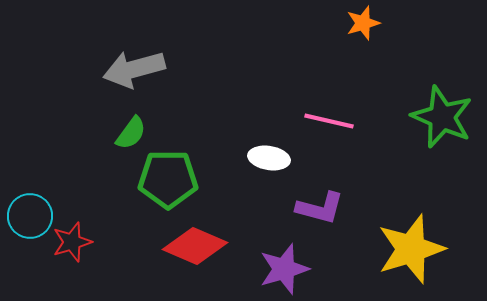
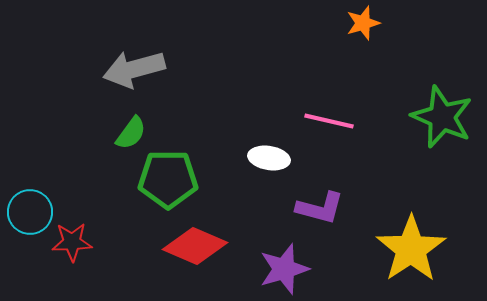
cyan circle: moved 4 px up
red star: rotated 15 degrees clockwise
yellow star: rotated 16 degrees counterclockwise
